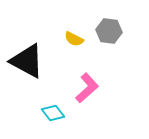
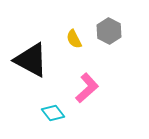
gray hexagon: rotated 20 degrees clockwise
yellow semicircle: rotated 36 degrees clockwise
black triangle: moved 4 px right, 1 px up
